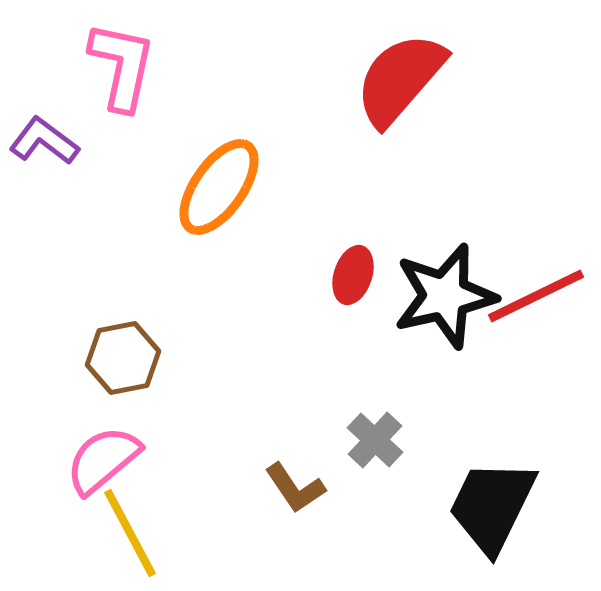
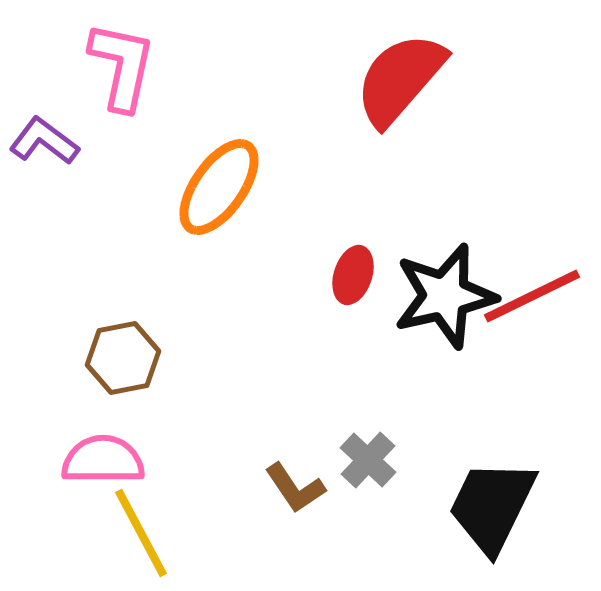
red line: moved 4 px left
gray cross: moved 7 px left, 20 px down
pink semicircle: rotated 40 degrees clockwise
yellow line: moved 11 px right
